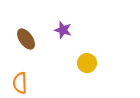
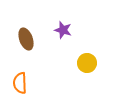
brown ellipse: rotated 15 degrees clockwise
